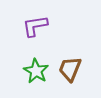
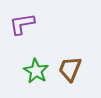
purple L-shape: moved 13 px left, 2 px up
